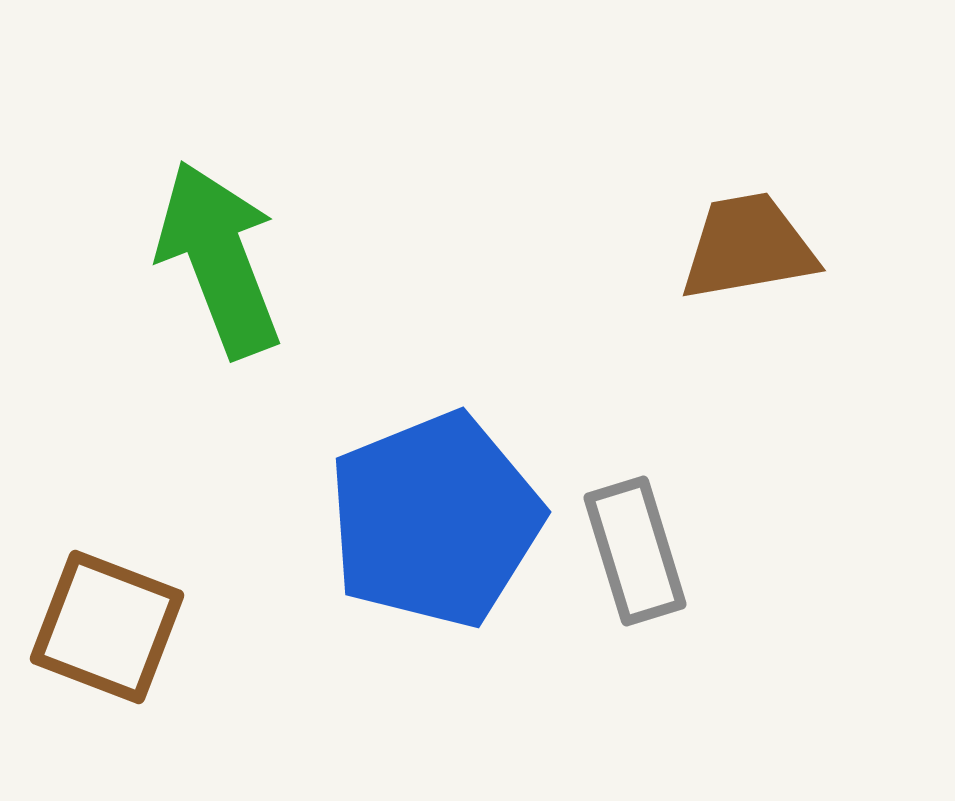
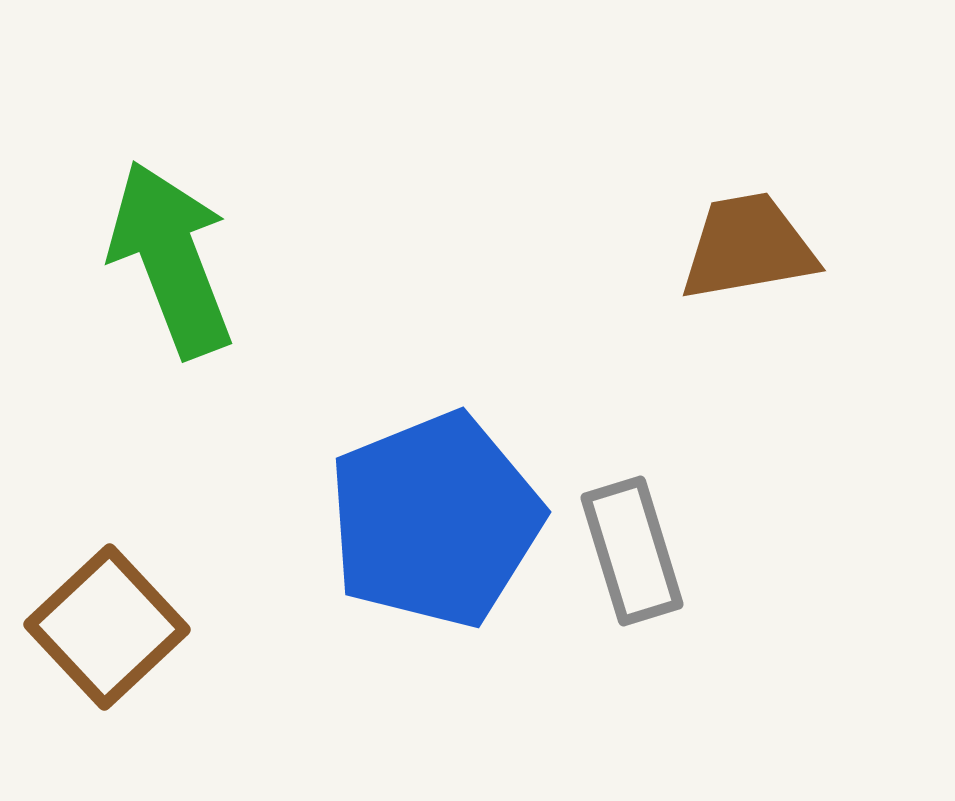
green arrow: moved 48 px left
gray rectangle: moved 3 px left
brown square: rotated 26 degrees clockwise
